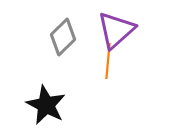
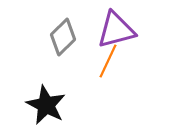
purple triangle: rotated 27 degrees clockwise
orange line: rotated 20 degrees clockwise
